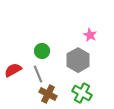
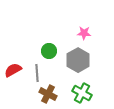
pink star: moved 6 px left, 2 px up; rotated 24 degrees counterclockwise
green circle: moved 7 px right
gray line: moved 1 px left, 1 px up; rotated 18 degrees clockwise
